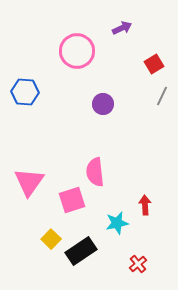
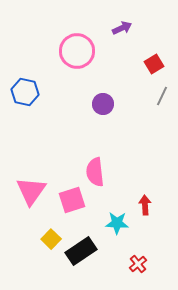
blue hexagon: rotated 8 degrees clockwise
pink triangle: moved 2 px right, 9 px down
cyan star: rotated 15 degrees clockwise
